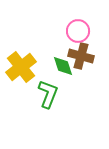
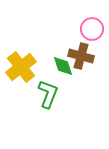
pink circle: moved 14 px right, 2 px up
